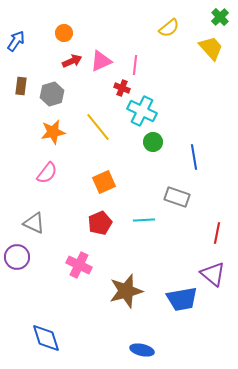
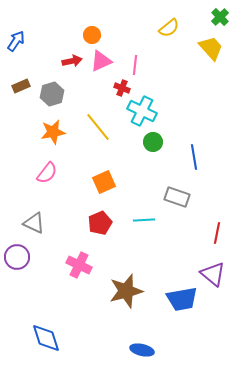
orange circle: moved 28 px right, 2 px down
red arrow: rotated 12 degrees clockwise
brown rectangle: rotated 60 degrees clockwise
